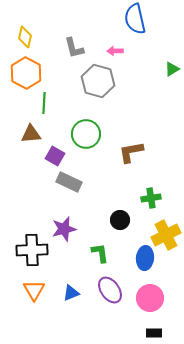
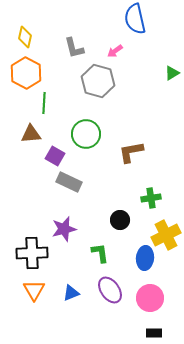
pink arrow: rotated 35 degrees counterclockwise
green triangle: moved 4 px down
black cross: moved 3 px down
